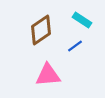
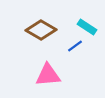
cyan rectangle: moved 5 px right, 7 px down
brown diamond: rotated 64 degrees clockwise
